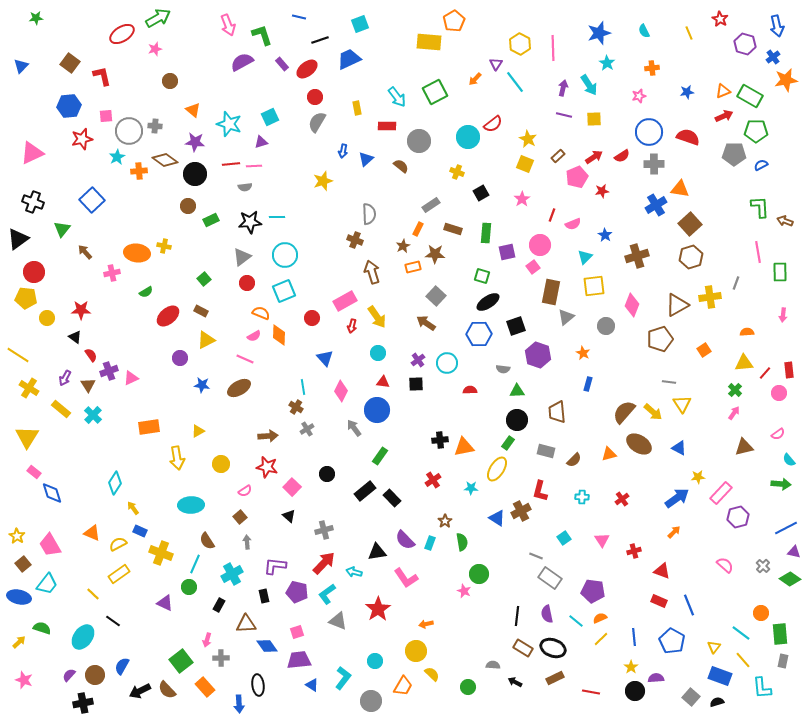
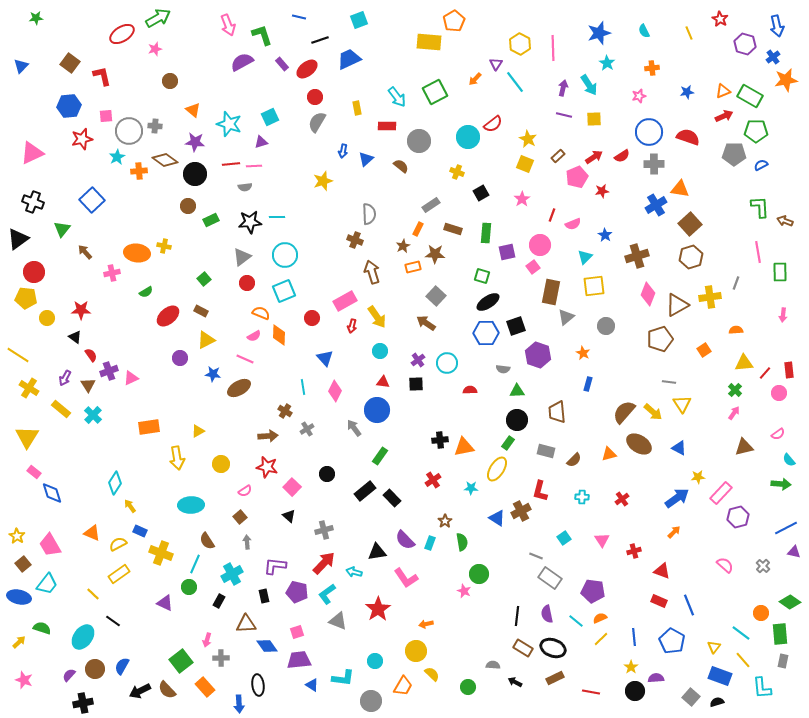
cyan square at (360, 24): moved 1 px left, 4 px up
pink diamond at (632, 305): moved 16 px right, 11 px up
orange semicircle at (747, 332): moved 11 px left, 2 px up
blue hexagon at (479, 334): moved 7 px right, 1 px up
cyan circle at (378, 353): moved 2 px right, 2 px up
blue star at (202, 385): moved 11 px right, 11 px up
pink diamond at (341, 391): moved 6 px left
brown cross at (296, 407): moved 11 px left, 4 px down
yellow arrow at (133, 508): moved 3 px left, 2 px up
green diamond at (790, 579): moved 23 px down
black rectangle at (219, 605): moved 4 px up
brown circle at (95, 675): moved 6 px up
cyan L-shape at (343, 678): rotated 60 degrees clockwise
